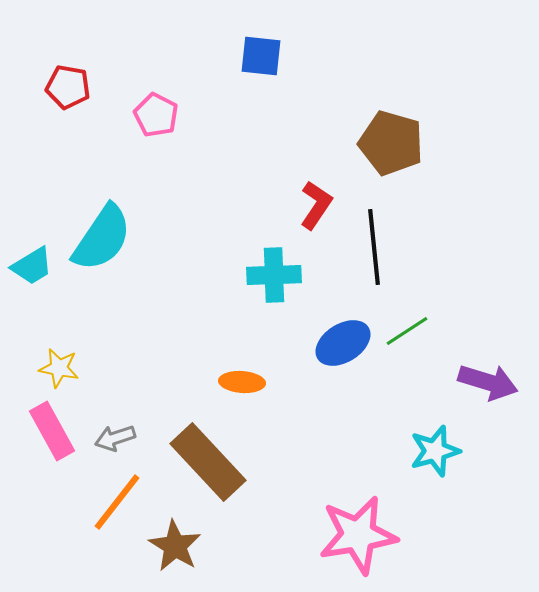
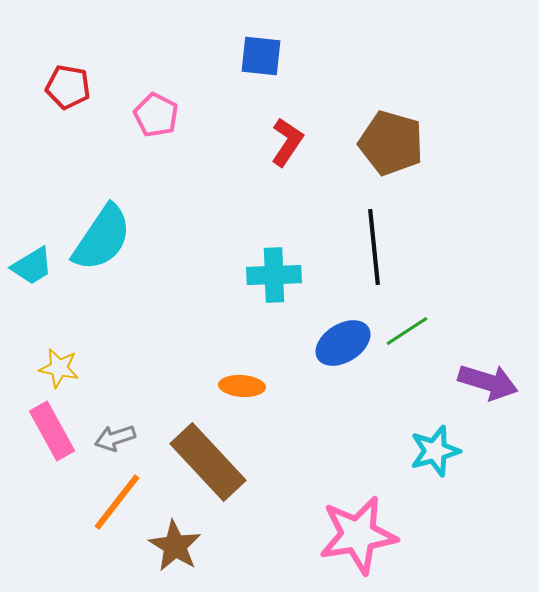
red L-shape: moved 29 px left, 63 px up
orange ellipse: moved 4 px down
